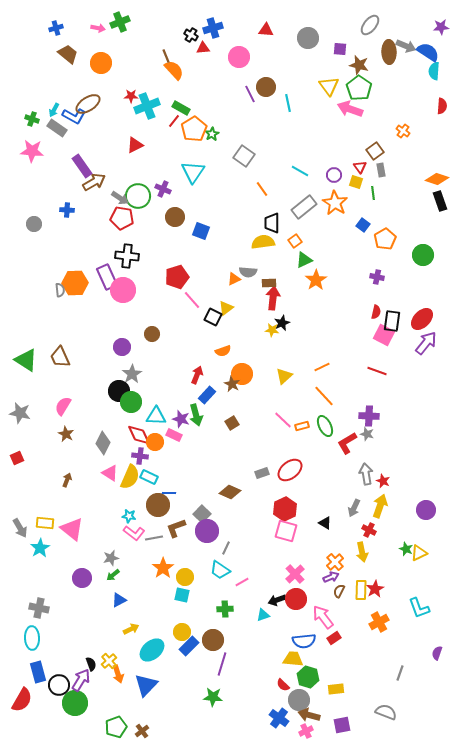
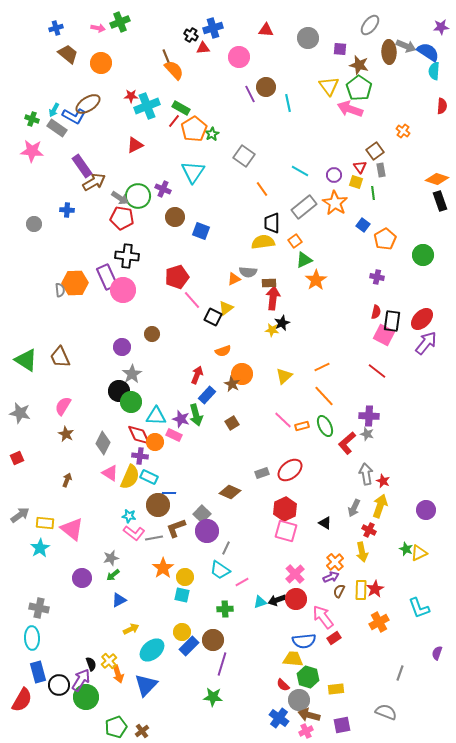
red line at (377, 371): rotated 18 degrees clockwise
red L-shape at (347, 443): rotated 10 degrees counterclockwise
gray arrow at (20, 528): moved 13 px up; rotated 96 degrees counterclockwise
cyan triangle at (263, 615): moved 3 px left, 13 px up
green circle at (75, 703): moved 11 px right, 6 px up
